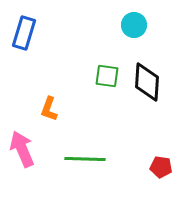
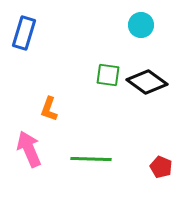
cyan circle: moved 7 px right
green square: moved 1 px right, 1 px up
black diamond: rotated 57 degrees counterclockwise
pink arrow: moved 7 px right
green line: moved 6 px right
red pentagon: rotated 15 degrees clockwise
